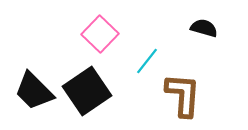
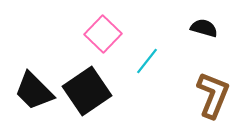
pink square: moved 3 px right
brown L-shape: moved 30 px right; rotated 18 degrees clockwise
